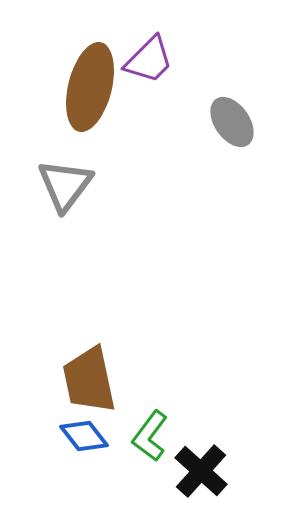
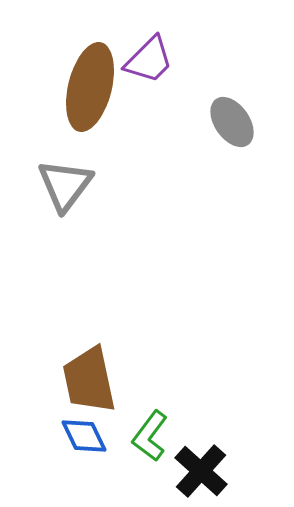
blue diamond: rotated 12 degrees clockwise
